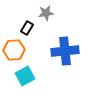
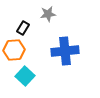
gray star: moved 2 px right, 1 px down
black rectangle: moved 4 px left
cyan square: rotated 18 degrees counterclockwise
